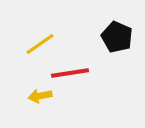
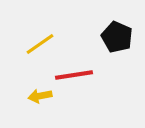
red line: moved 4 px right, 2 px down
